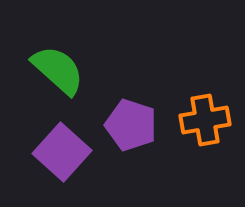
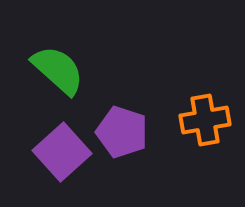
purple pentagon: moved 9 px left, 7 px down
purple square: rotated 6 degrees clockwise
